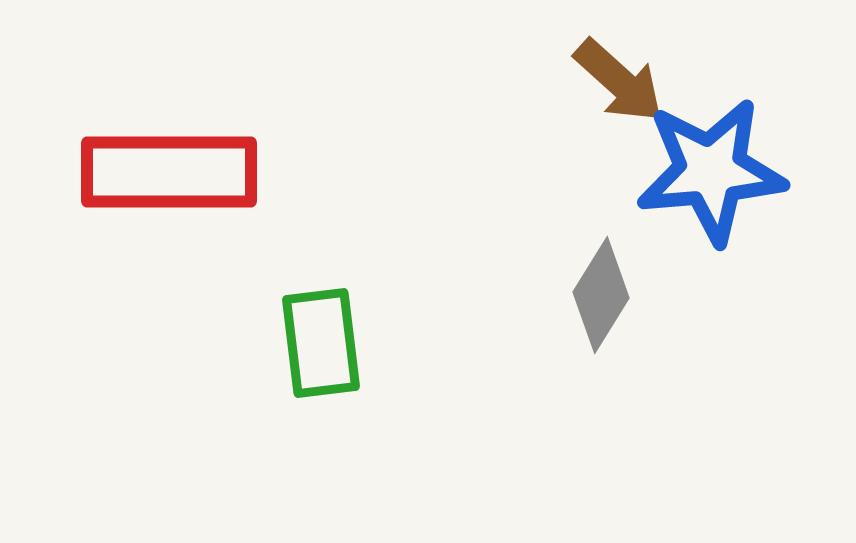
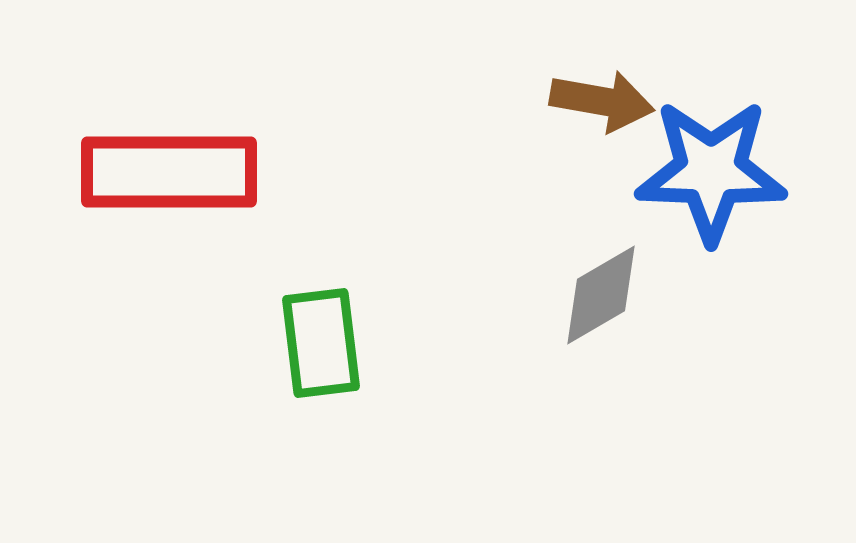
brown arrow: moved 17 px left, 20 px down; rotated 32 degrees counterclockwise
blue star: rotated 7 degrees clockwise
gray diamond: rotated 28 degrees clockwise
